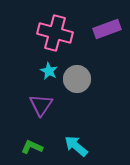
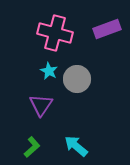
green L-shape: rotated 115 degrees clockwise
